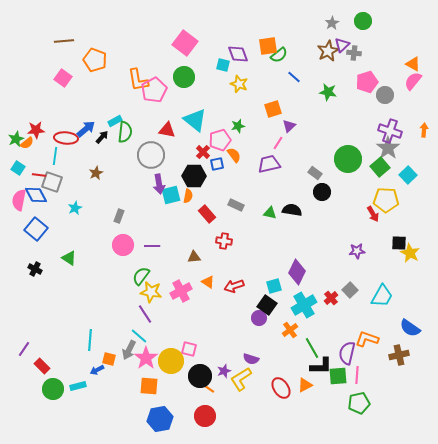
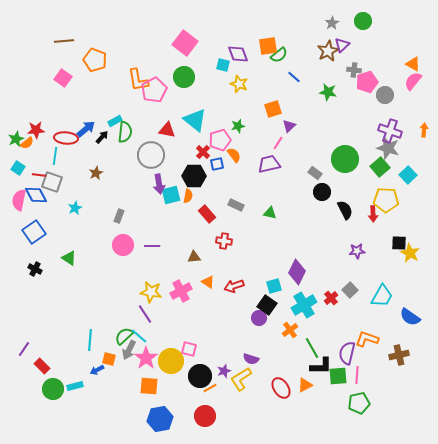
gray cross at (354, 53): moved 17 px down
gray star at (388, 148): rotated 20 degrees counterclockwise
green circle at (348, 159): moved 3 px left
black semicircle at (292, 210): moved 53 px right; rotated 54 degrees clockwise
red arrow at (373, 214): rotated 28 degrees clockwise
blue square at (36, 229): moved 2 px left, 3 px down; rotated 15 degrees clockwise
green semicircle at (141, 276): moved 17 px left, 60 px down; rotated 12 degrees clockwise
blue semicircle at (410, 328): moved 11 px up
cyan rectangle at (78, 386): moved 3 px left
orange line at (208, 388): moved 2 px right; rotated 64 degrees counterclockwise
